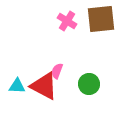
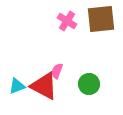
cyan triangle: rotated 24 degrees counterclockwise
